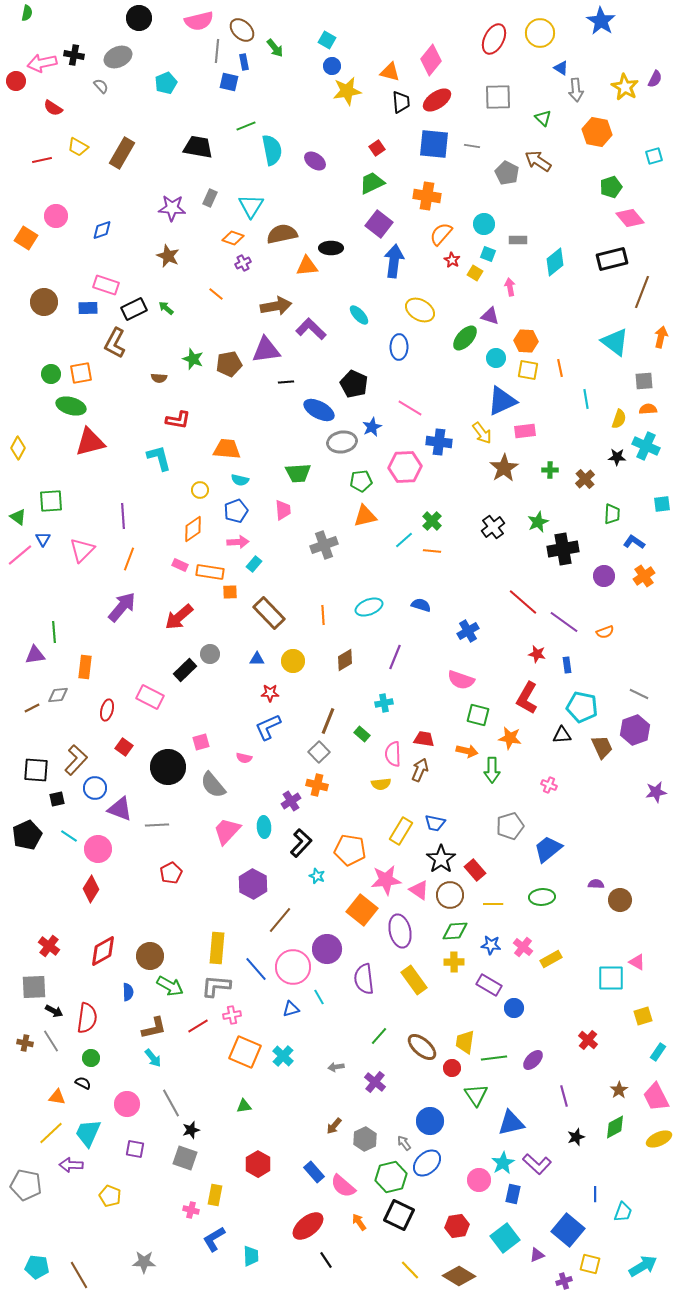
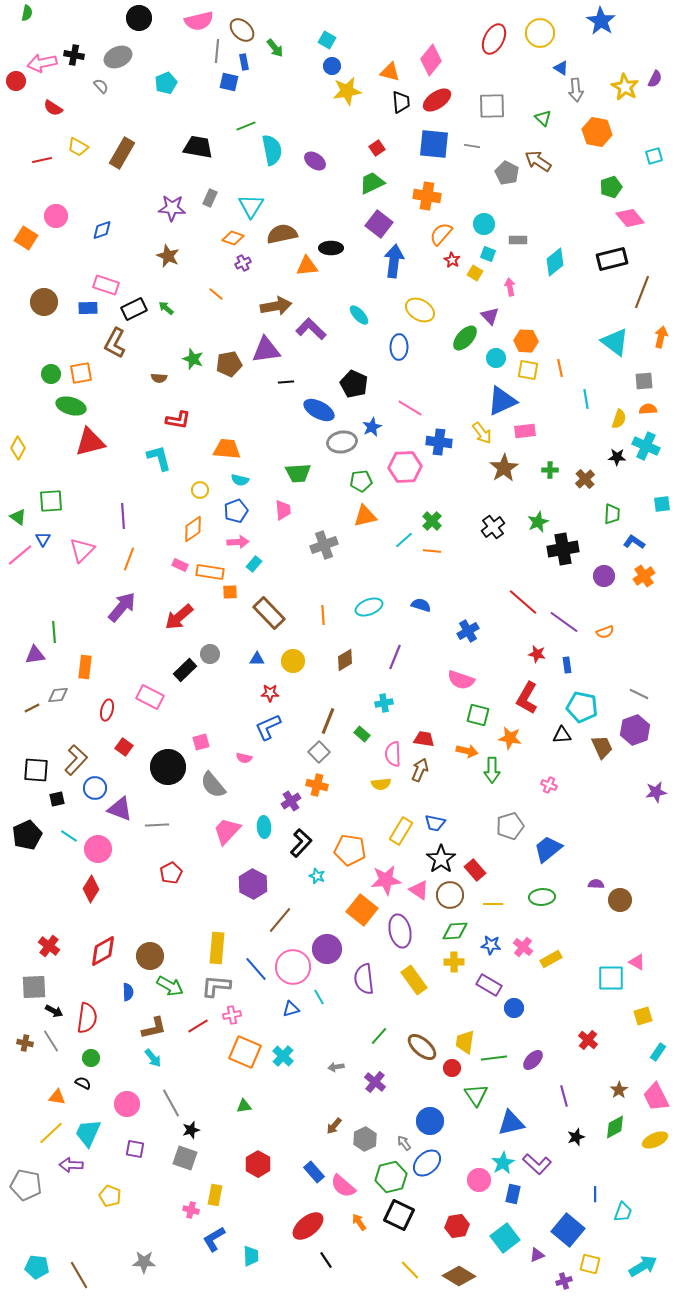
gray square at (498, 97): moved 6 px left, 9 px down
purple triangle at (490, 316): rotated 30 degrees clockwise
yellow ellipse at (659, 1139): moved 4 px left, 1 px down
